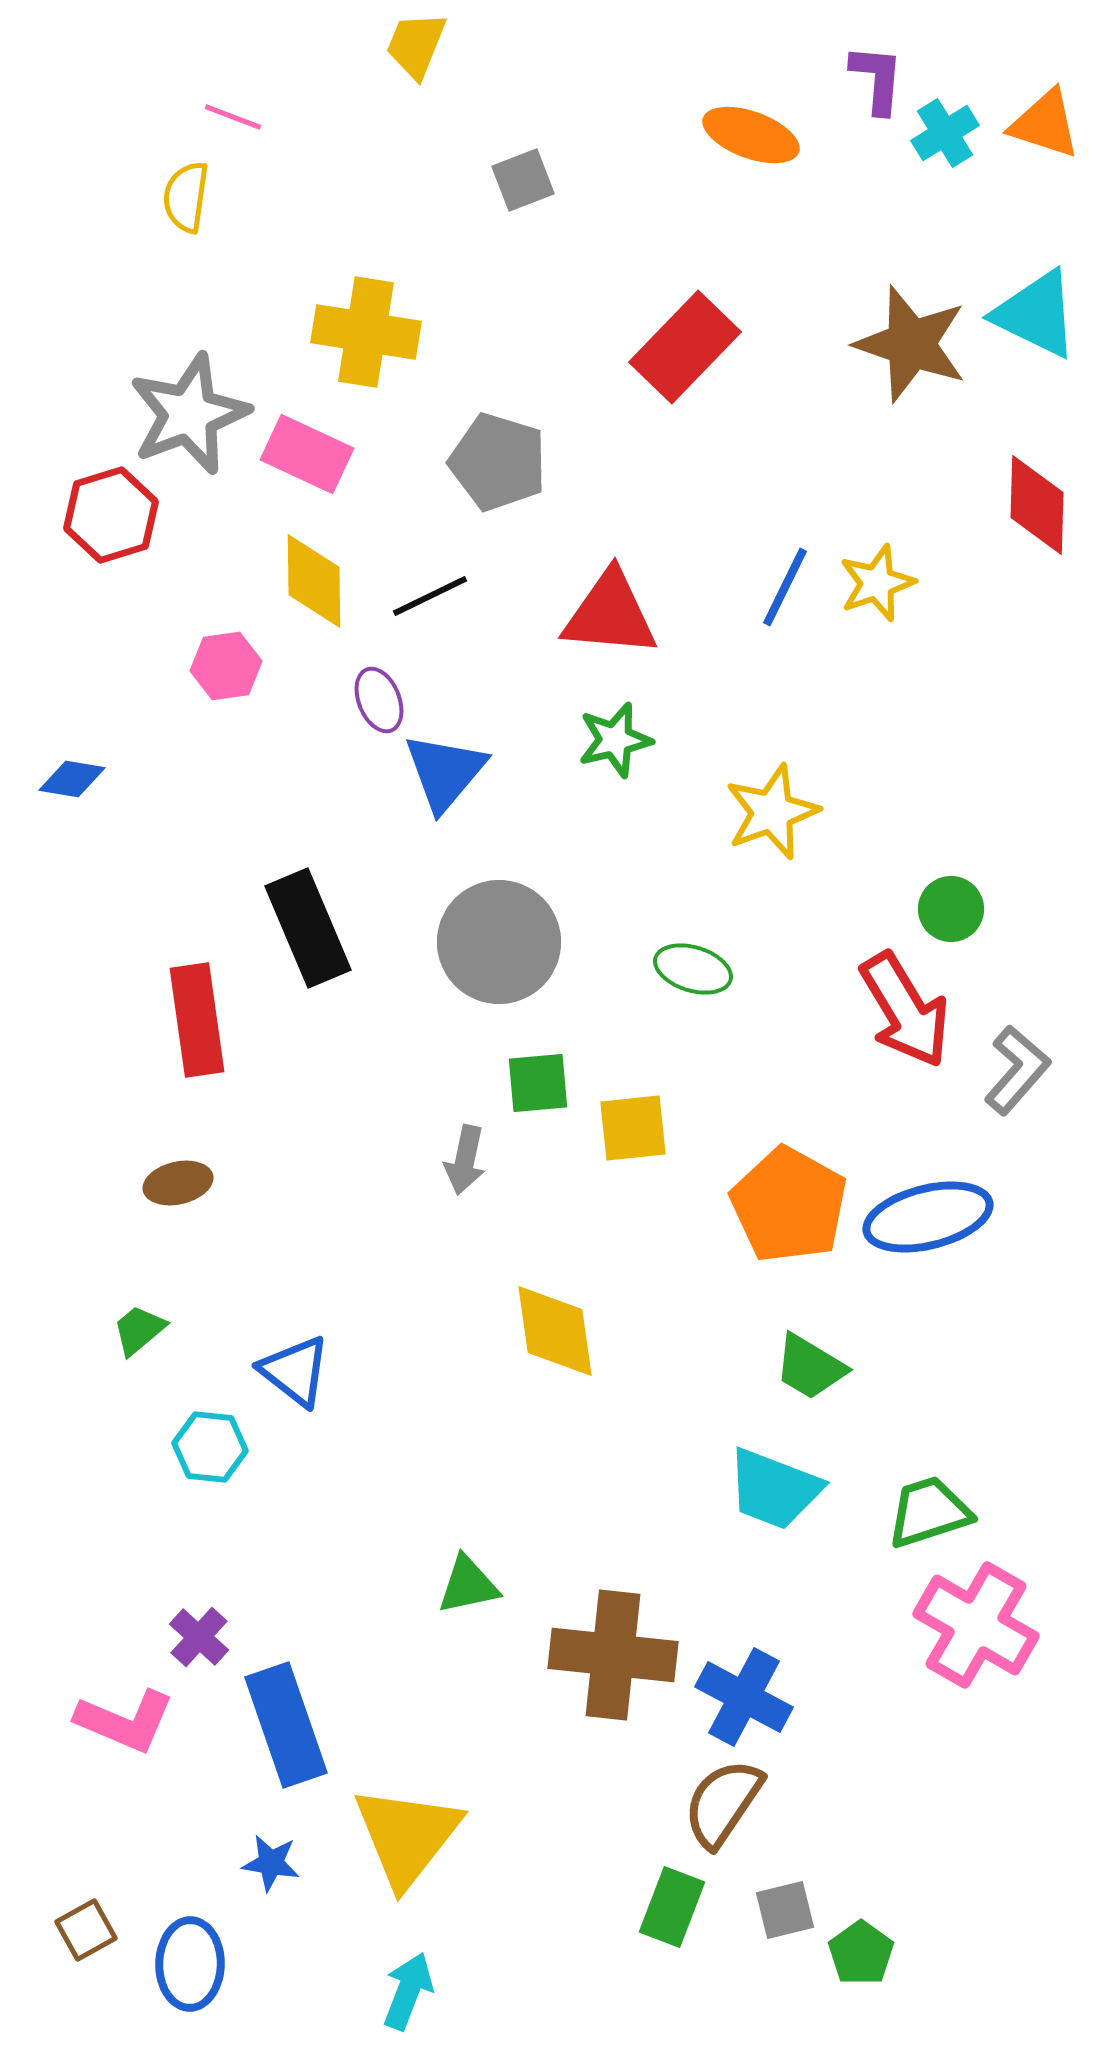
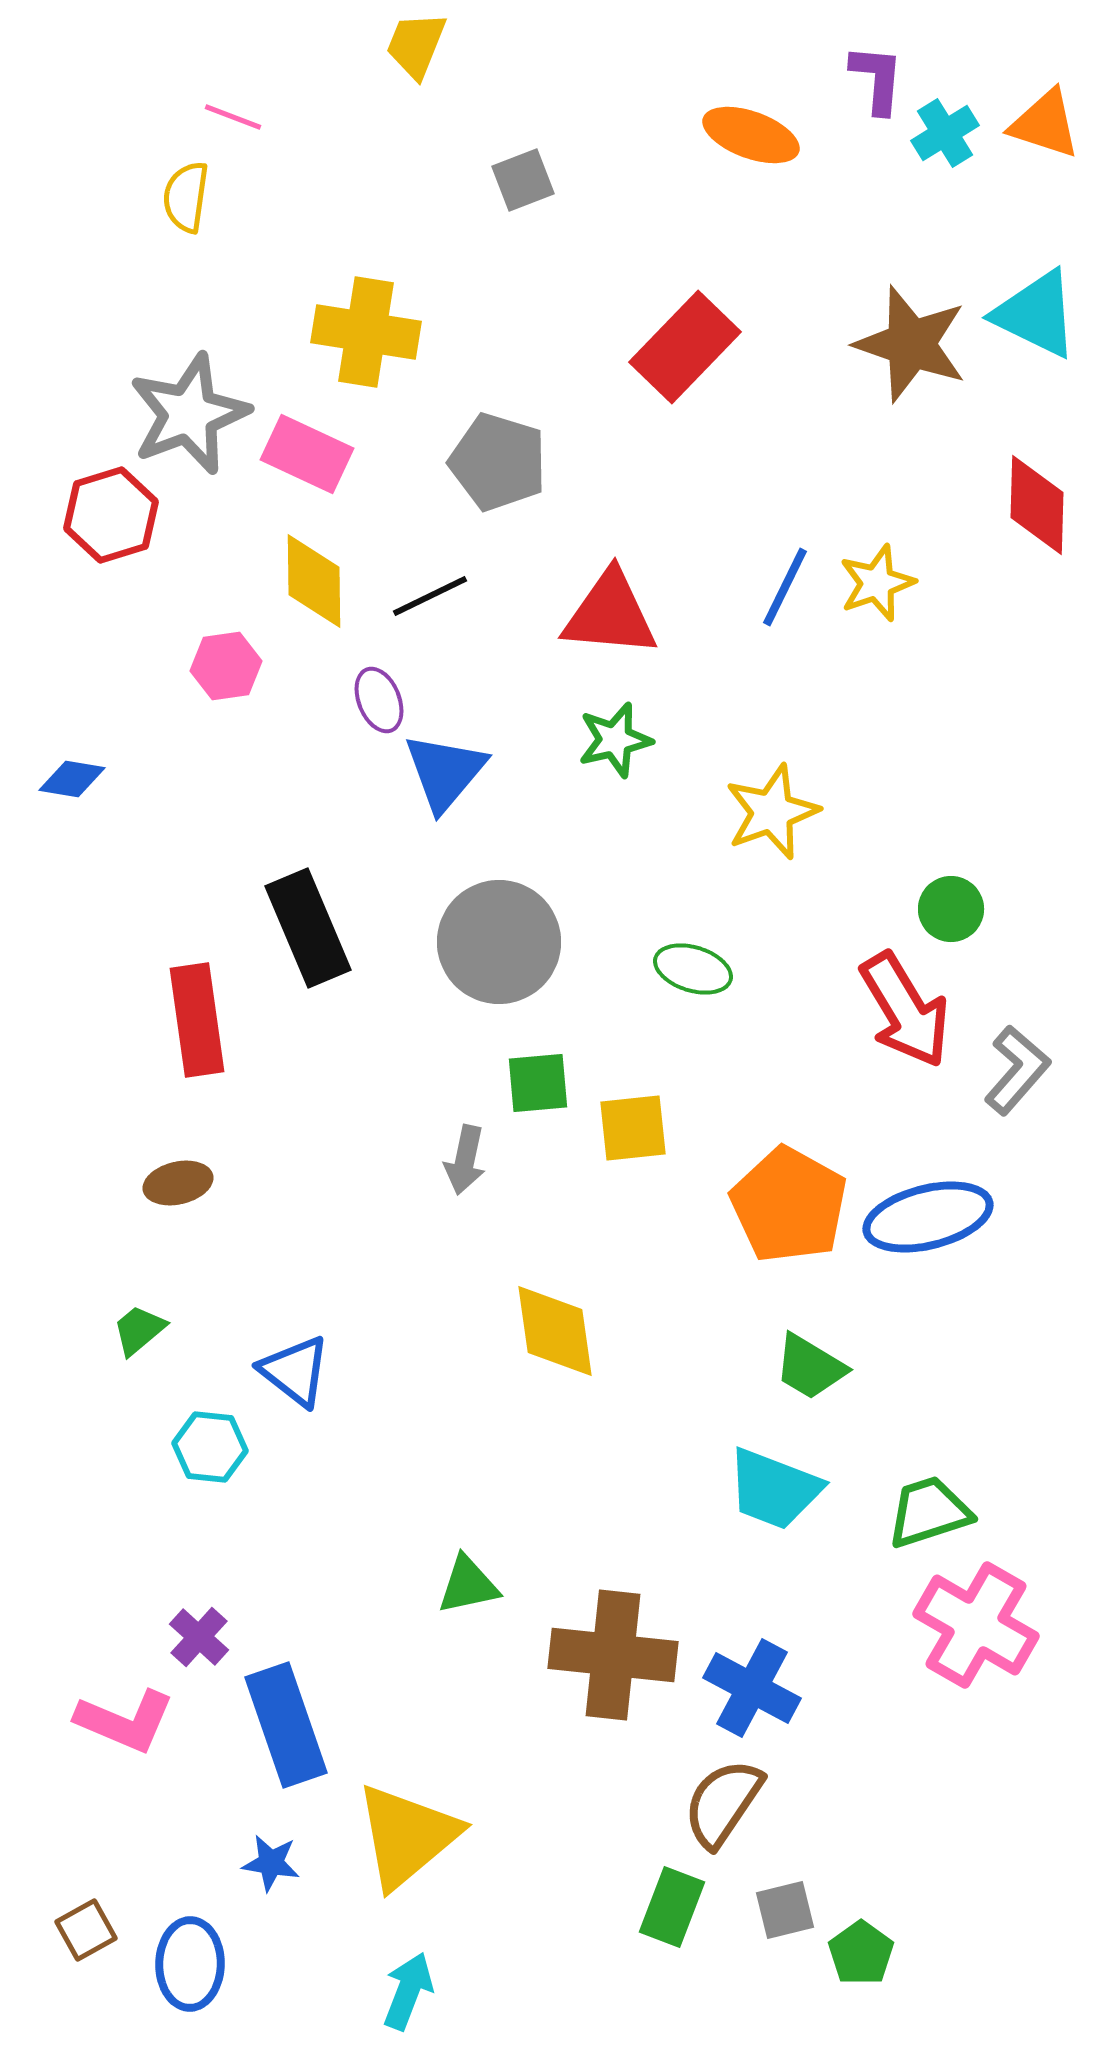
blue cross at (744, 1697): moved 8 px right, 9 px up
yellow triangle at (407, 1836): rotated 12 degrees clockwise
